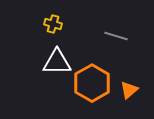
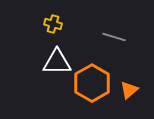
gray line: moved 2 px left, 1 px down
